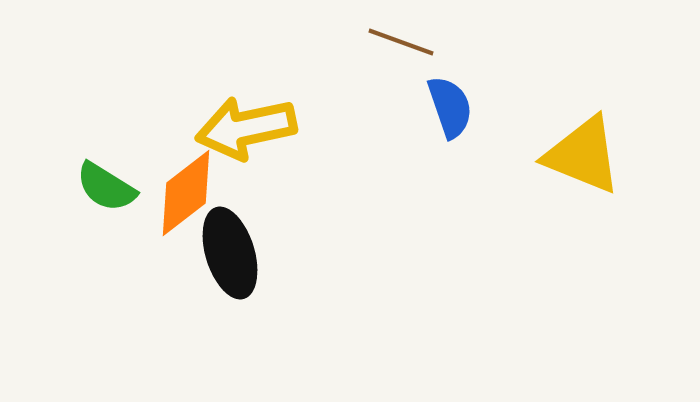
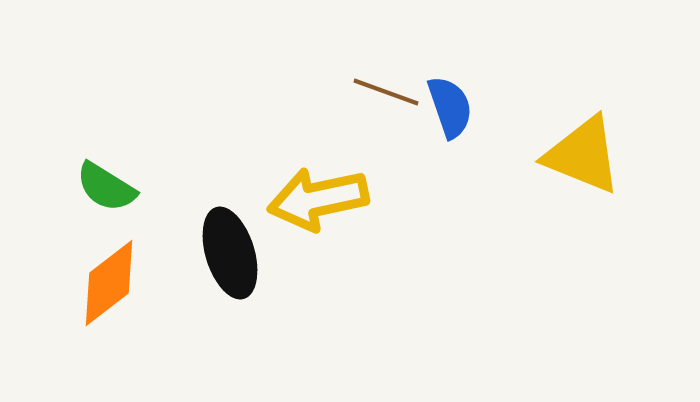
brown line: moved 15 px left, 50 px down
yellow arrow: moved 72 px right, 71 px down
orange diamond: moved 77 px left, 90 px down
